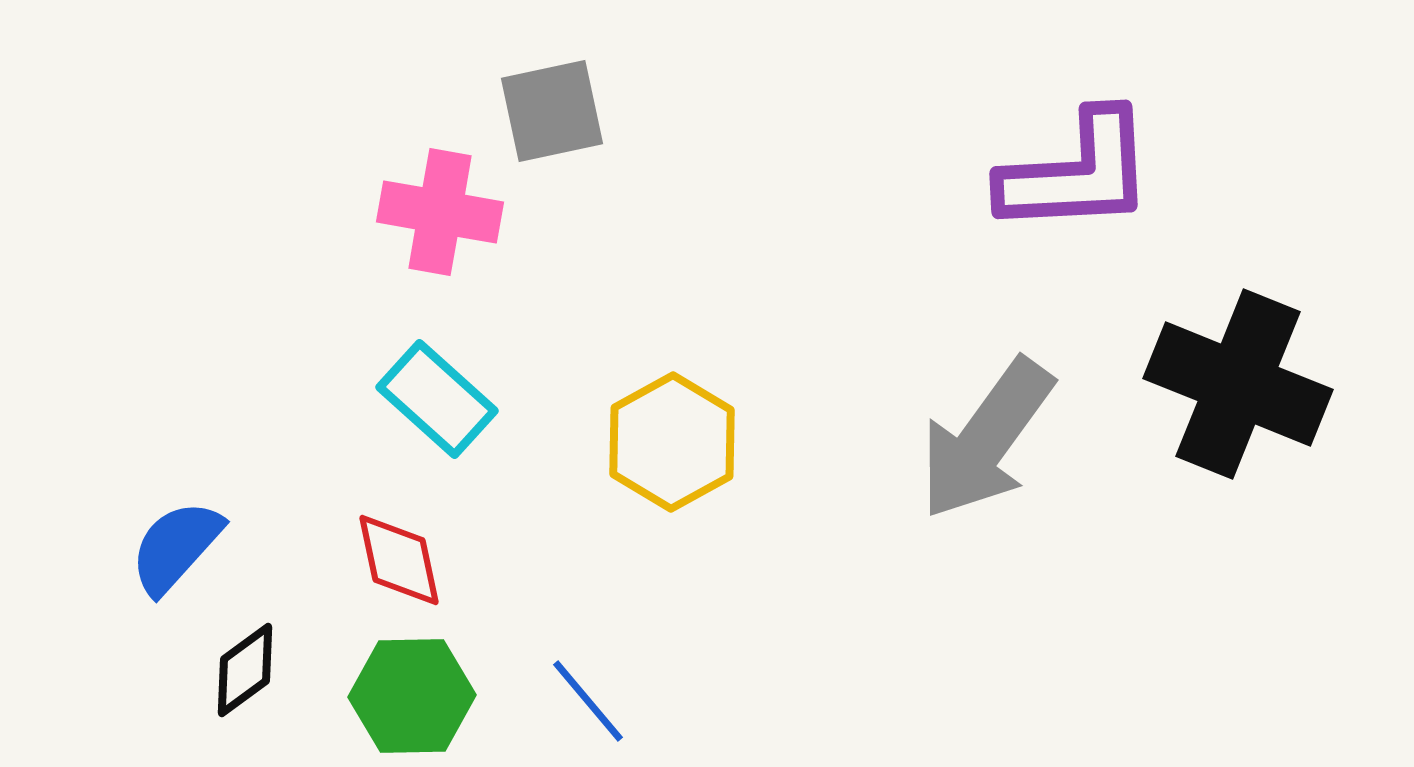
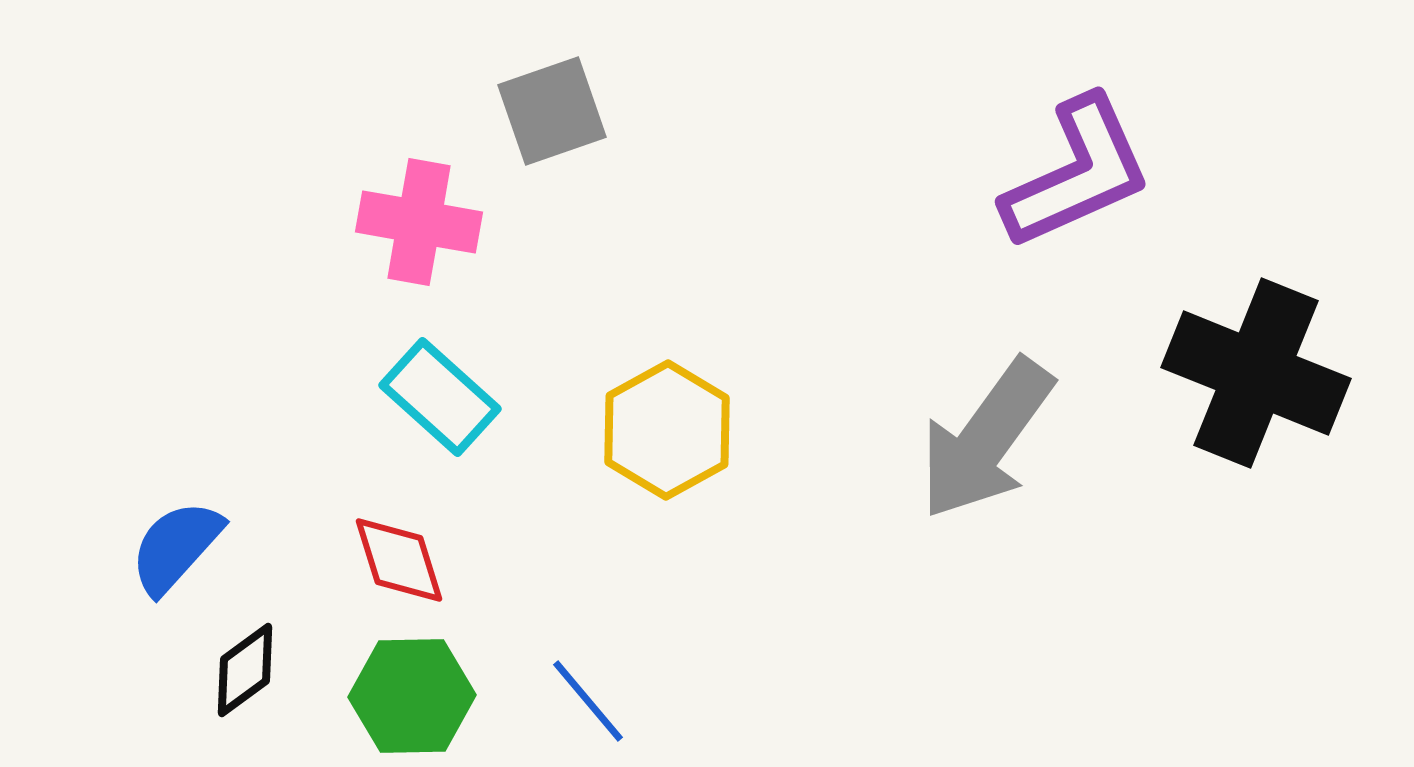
gray square: rotated 7 degrees counterclockwise
purple L-shape: rotated 21 degrees counterclockwise
pink cross: moved 21 px left, 10 px down
black cross: moved 18 px right, 11 px up
cyan rectangle: moved 3 px right, 2 px up
yellow hexagon: moved 5 px left, 12 px up
red diamond: rotated 5 degrees counterclockwise
